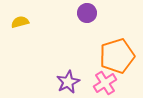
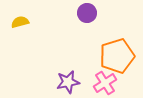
purple star: rotated 15 degrees clockwise
